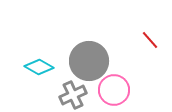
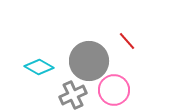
red line: moved 23 px left, 1 px down
